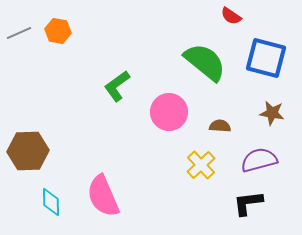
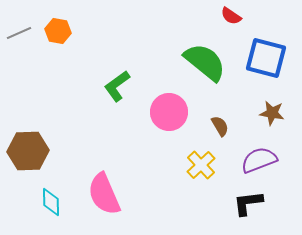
brown semicircle: rotated 55 degrees clockwise
purple semicircle: rotated 6 degrees counterclockwise
pink semicircle: moved 1 px right, 2 px up
